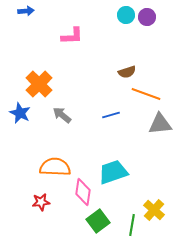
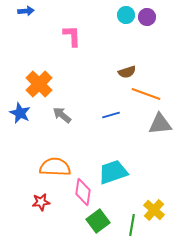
pink L-shape: rotated 90 degrees counterclockwise
